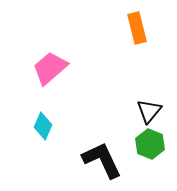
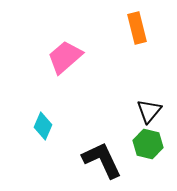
pink trapezoid: moved 15 px right, 11 px up
green hexagon: moved 2 px left; rotated 8 degrees counterclockwise
